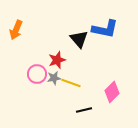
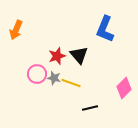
blue L-shape: rotated 100 degrees clockwise
black triangle: moved 16 px down
red star: moved 4 px up
gray star: rotated 24 degrees clockwise
pink diamond: moved 12 px right, 4 px up
black line: moved 6 px right, 2 px up
